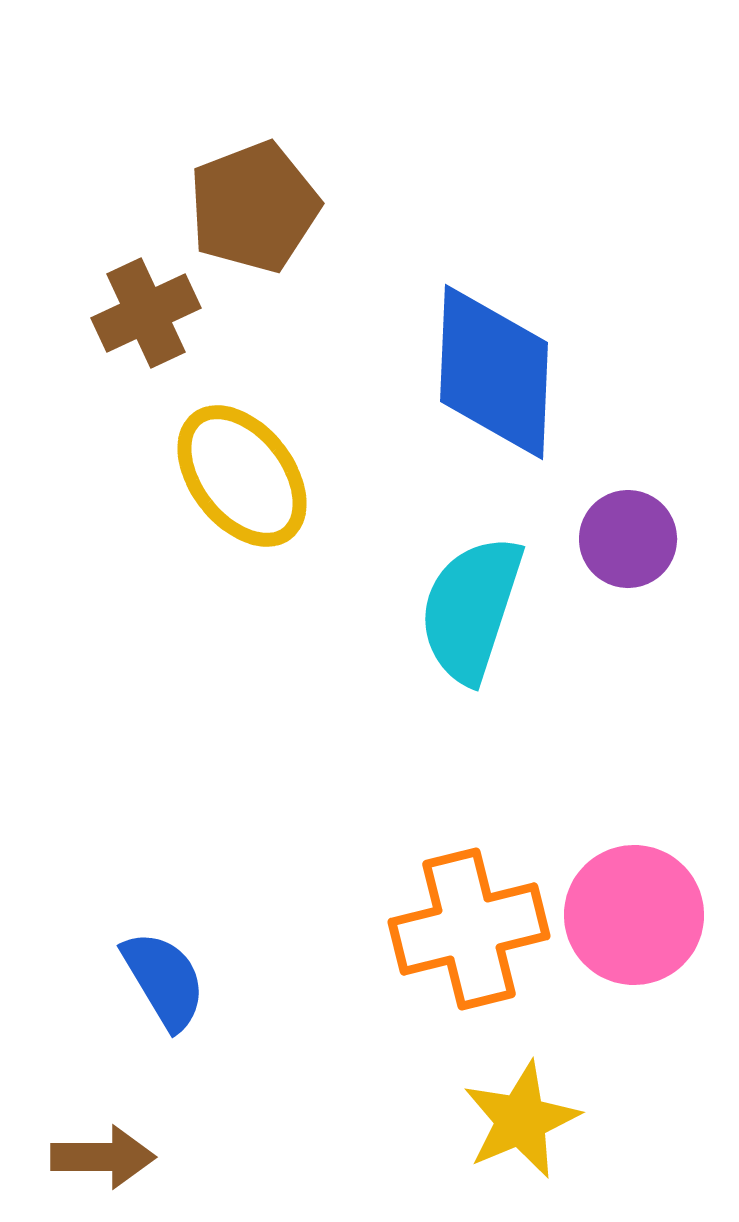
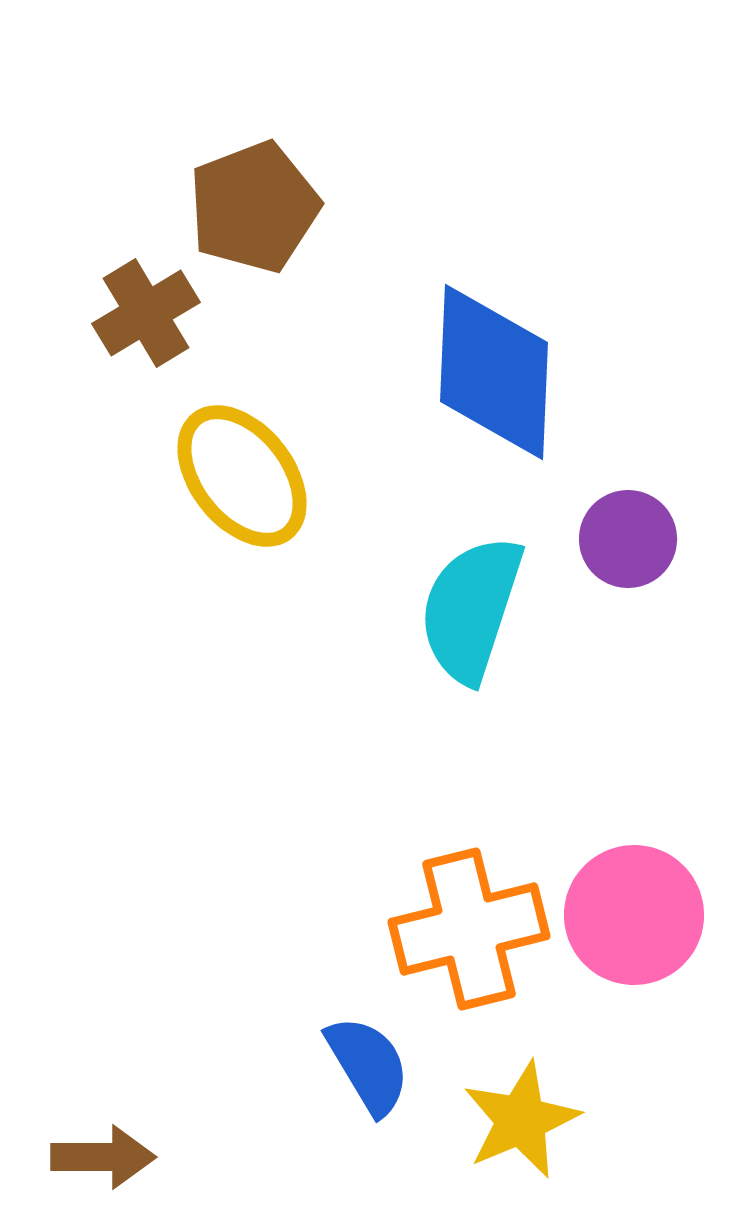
brown cross: rotated 6 degrees counterclockwise
blue semicircle: moved 204 px right, 85 px down
